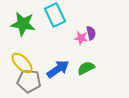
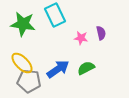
purple semicircle: moved 10 px right
